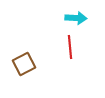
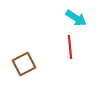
cyan arrow: rotated 30 degrees clockwise
